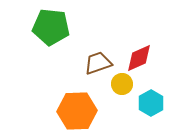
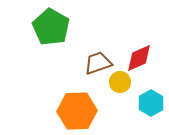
green pentagon: rotated 24 degrees clockwise
yellow circle: moved 2 px left, 2 px up
